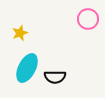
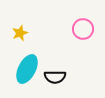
pink circle: moved 5 px left, 10 px down
cyan ellipse: moved 1 px down
